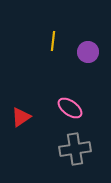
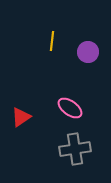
yellow line: moved 1 px left
